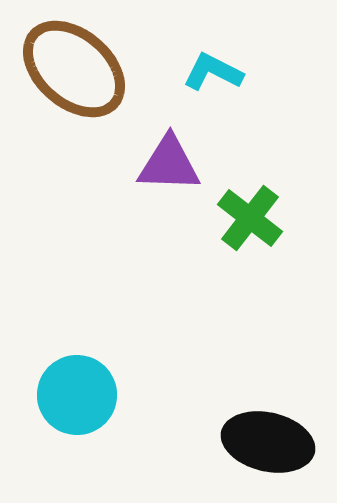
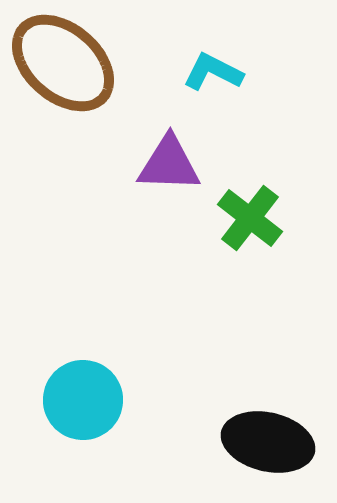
brown ellipse: moved 11 px left, 6 px up
cyan circle: moved 6 px right, 5 px down
